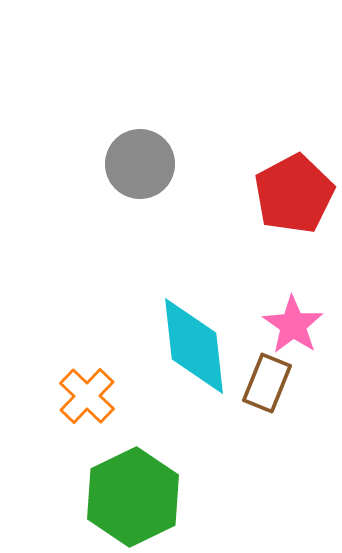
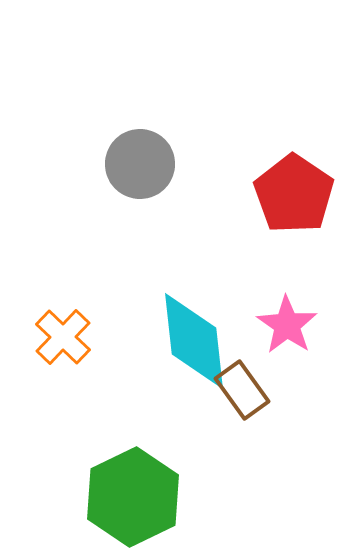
red pentagon: rotated 10 degrees counterclockwise
pink star: moved 6 px left
cyan diamond: moved 5 px up
brown rectangle: moved 25 px left, 7 px down; rotated 58 degrees counterclockwise
orange cross: moved 24 px left, 59 px up
